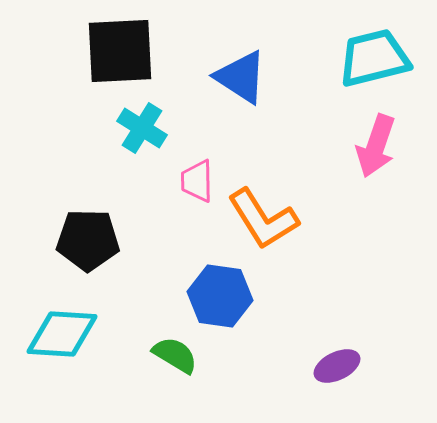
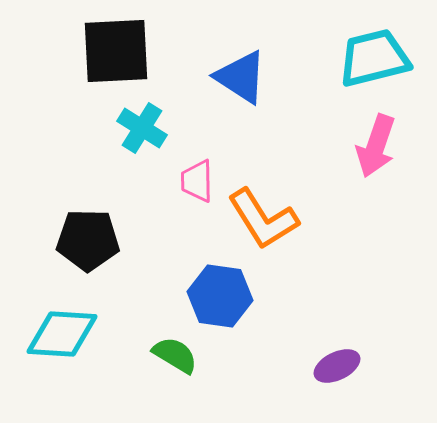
black square: moved 4 px left
